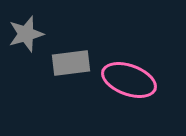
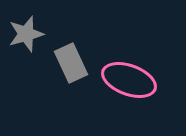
gray rectangle: rotated 72 degrees clockwise
